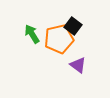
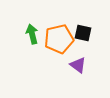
black square: moved 10 px right, 7 px down; rotated 24 degrees counterclockwise
green arrow: rotated 18 degrees clockwise
